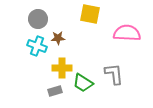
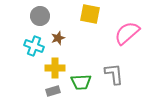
gray circle: moved 2 px right, 3 px up
pink semicircle: rotated 44 degrees counterclockwise
brown star: rotated 16 degrees counterclockwise
cyan cross: moved 3 px left
yellow cross: moved 7 px left
green trapezoid: moved 2 px left, 1 px up; rotated 35 degrees counterclockwise
gray rectangle: moved 2 px left
